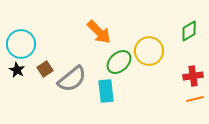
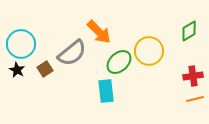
gray semicircle: moved 26 px up
